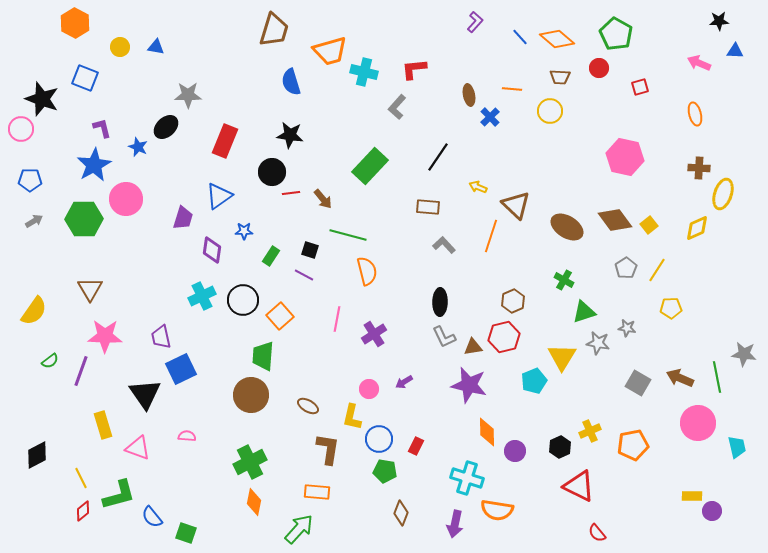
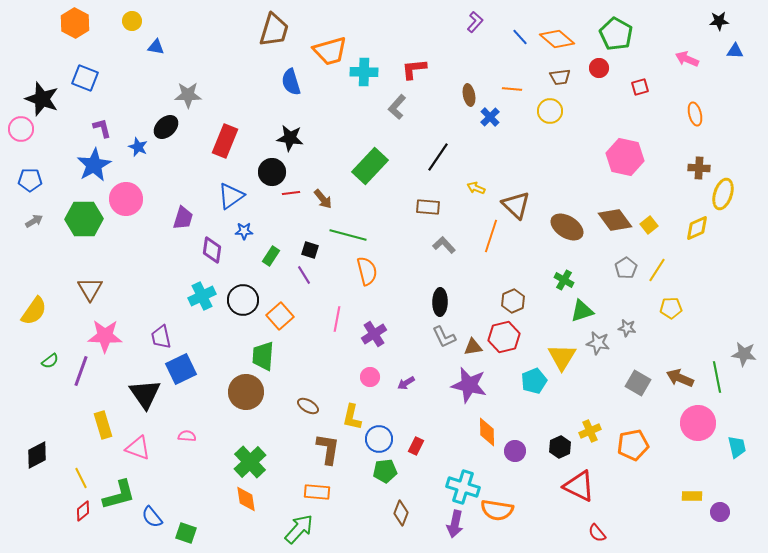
yellow circle at (120, 47): moved 12 px right, 26 px up
pink arrow at (699, 63): moved 12 px left, 4 px up
cyan cross at (364, 72): rotated 12 degrees counterclockwise
brown trapezoid at (560, 77): rotated 10 degrees counterclockwise
black star at (290, 135): moved 3 px down
yellow arrow at (478, 187): moved 2 px left, 1 px down
blue triangle at (219, 196): moved 12 px right
purple line at (304, 275): rotated 30 degrees clockwise
green triangle at (584, 312): moved 2 px left, 1 px up
purple arrow at (404, 382): moved 2 px right, 1 px down
pink circle at (369, 389): moved 1 px right, 12 px up
brown circle at (251, 395): moved 5 px left, 3 px up
green cross at (250, 462): rotated 16 degrees counterclockwise
green pentagon at (385, 471): rotated 15 degrees counterclockwise
cyan cross at (467, 478): moved 4 px left, 9 px down
orange diamond at (254, 502): moved 8 px left, 3 px up; rotated 20 degrees counterclockwise
purple circle at (712, 511): moved 8 px right, 1 px down
